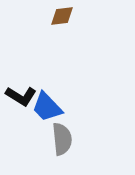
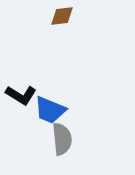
black L-shape: moved 1 px up
blue trapezoid: moved 3 px right, 3 px down; rotated 24 degrees counterclockwise
